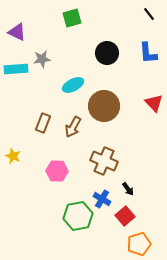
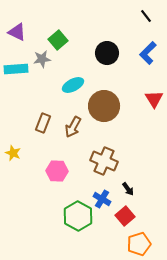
black line: moved 3 px left, 2 px down
green square: moved 14 px left, 22 px down; rotated 24 degrees counterclockwise
blue L-shape: rotated 50 degrees clockwise
red triangle: moved 4 px up; rotated 12 degrees clockwise
yellow star: moved 3 px up
green hexagon: rotated 20 degrees counterclockwise
